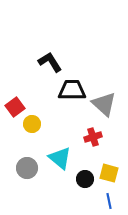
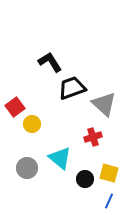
black trapezoid: moved 2 px up; rotated 20 degrees counterclockwise
blue line: rotated 35 degrees clockwise
